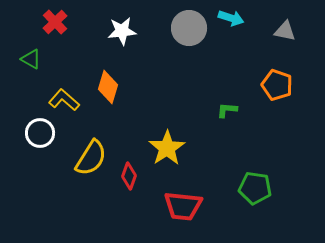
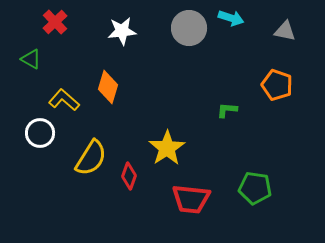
red trapezoid: moved 8 px right, 7 px up
